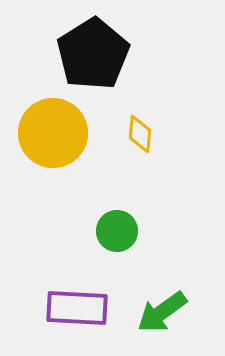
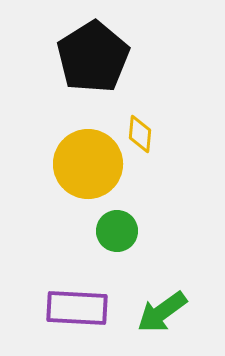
black pentagon: moved 3 px down
yellow circle: moved 35 px right, 31 px down
